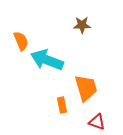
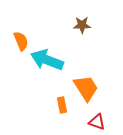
orange trapezoid: rotated 16 degrees counterclockwise
